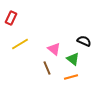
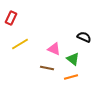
black semicircle: moved 4 px up
pink triangle: rotated 16 degrees counterclockwise
brown line: rotated 56 degrees counterclockwise
